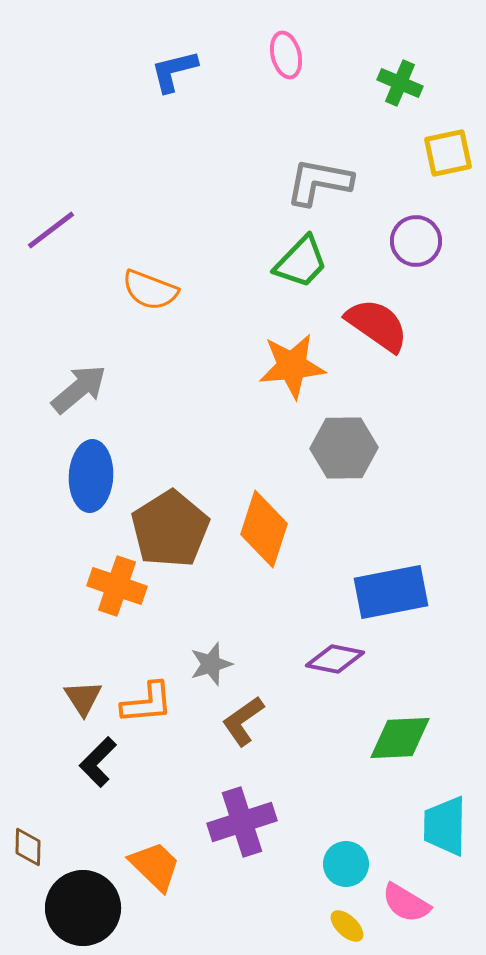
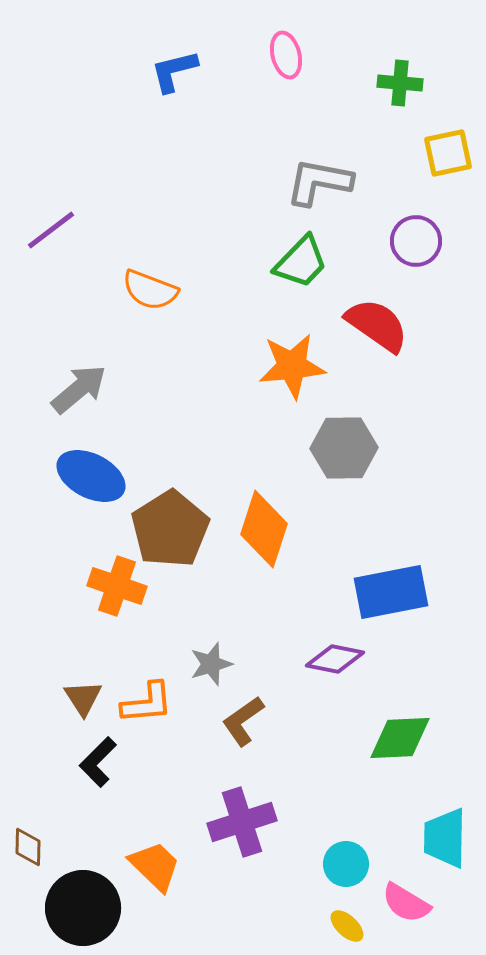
green cross: rotated 18 degrees counterclockwise
blue ellipse: rotated 66 degrees counterclockwise
cyan trapezoid: moved 12 px down
